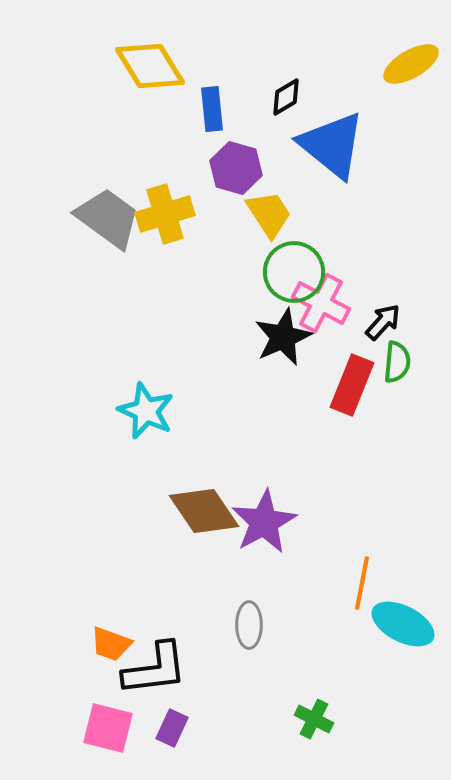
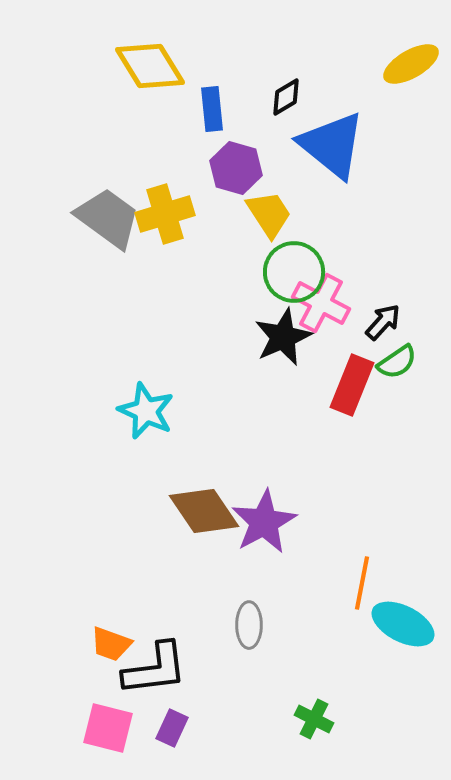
green semicircle: rotated 51 degrees clockwise
